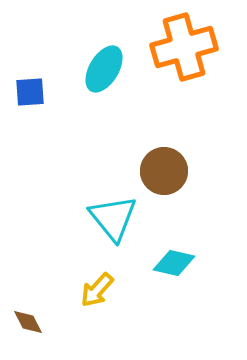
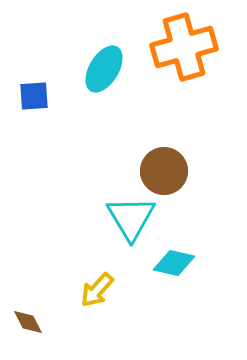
blue square: moved 4 px right, 4 px down
cyan triangle: moved 18 px right; rotated 8 degrees clockwise
